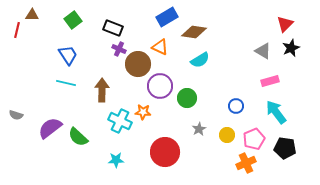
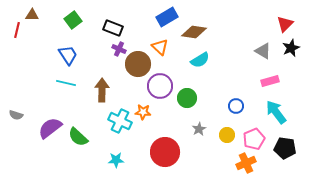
orange triangle: rotated 18 degrees clockwise
